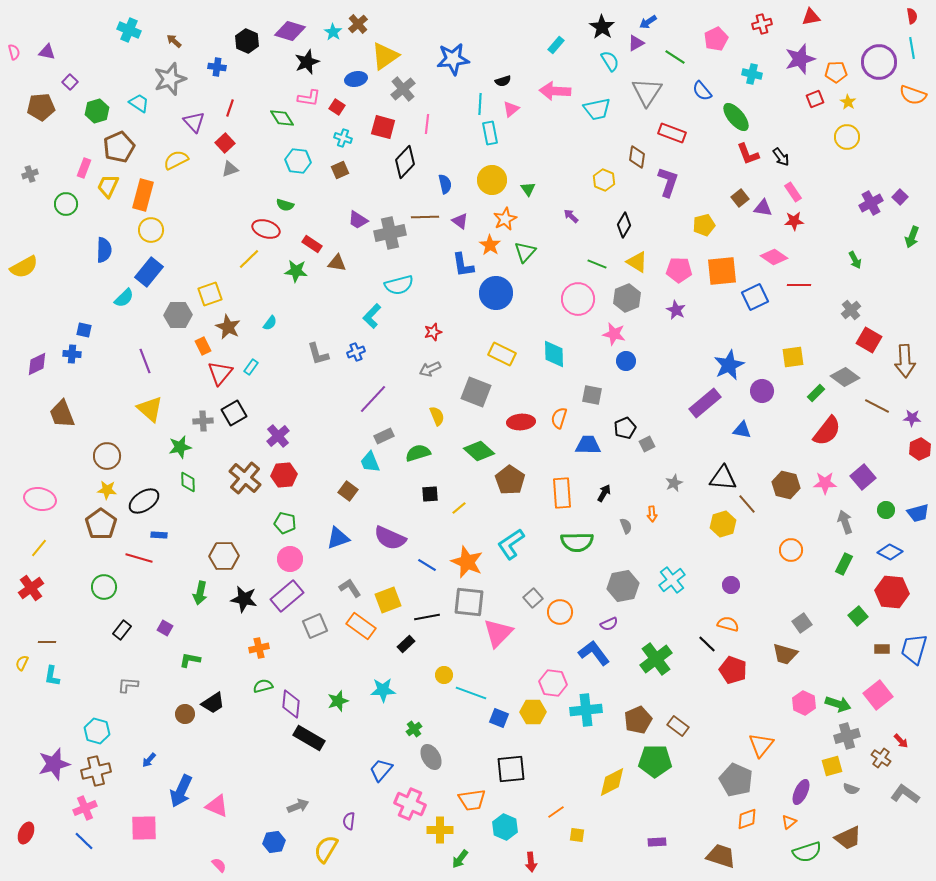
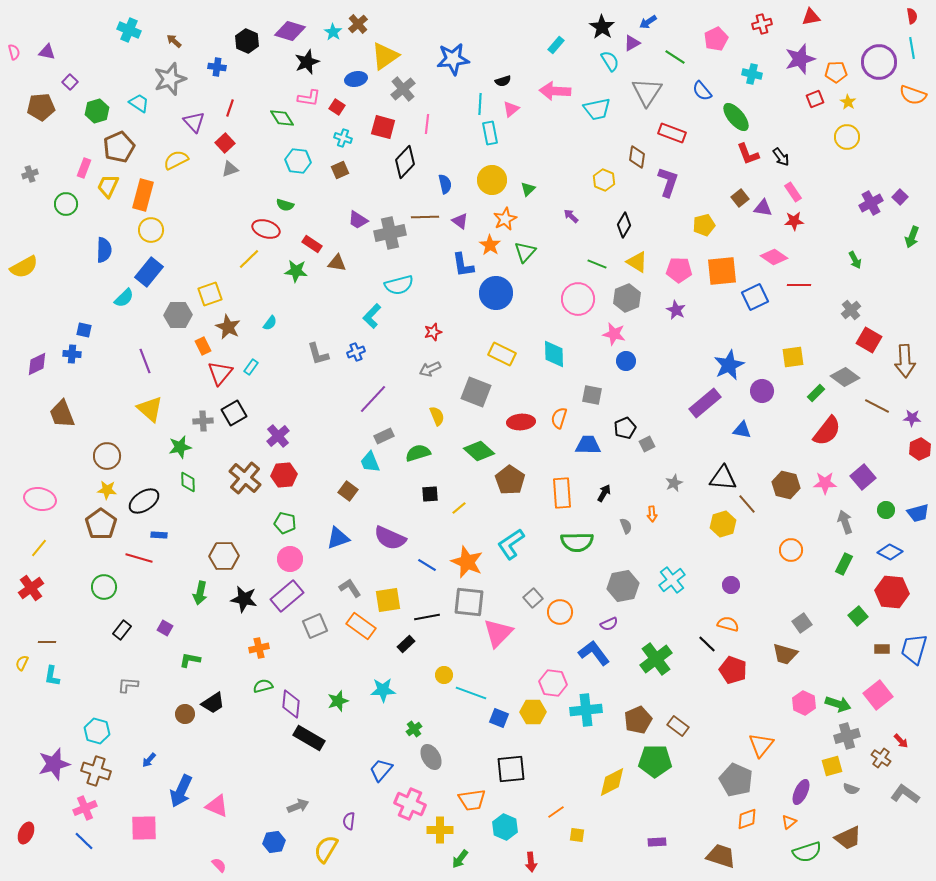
purple triangle at (636, 43): moved 4 px left
green triangle at (528, 189): rotated 21 degrees clockwise
yellow square at (388, 600): rotated 12 degrees clockwise
brown cross at (96, 771): rotated 32 degrees clockwise
